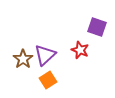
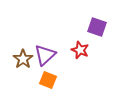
orange square: rotated 36 degrees counterclockwise
